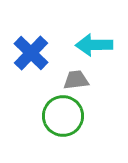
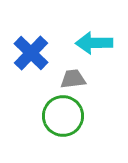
cyan arrow: moved 2 px up
gray trapezoid: moved 3 px left, 1 px up
